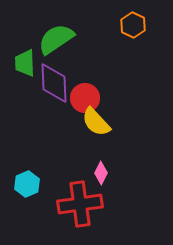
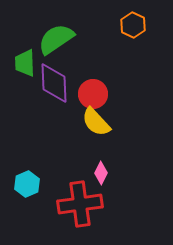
red circle: moved 8 px right, 4 px up
